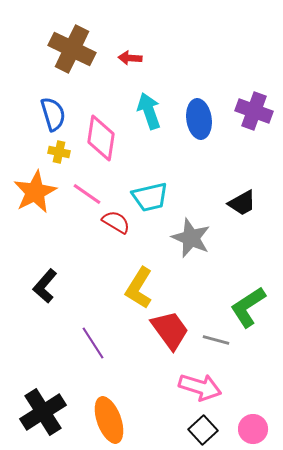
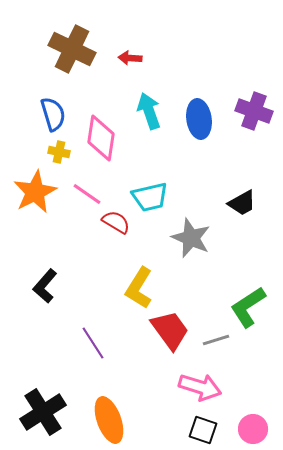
gray line: rotated 32 degrees counterclockwise
black square: rotated 28 degrees counterclockwise
